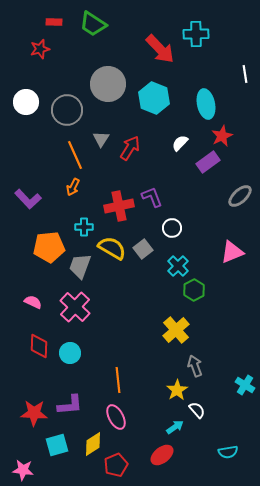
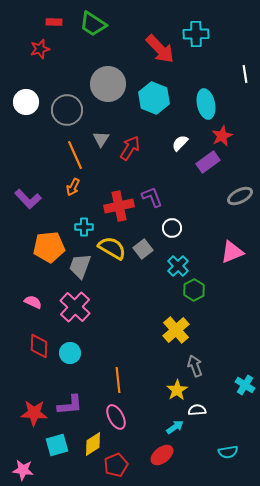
gray ellipse at (240, 196): rotated 15 degrees clockwise
white semicircle at (197, 410): rotated 54 degrees counterclockwise
